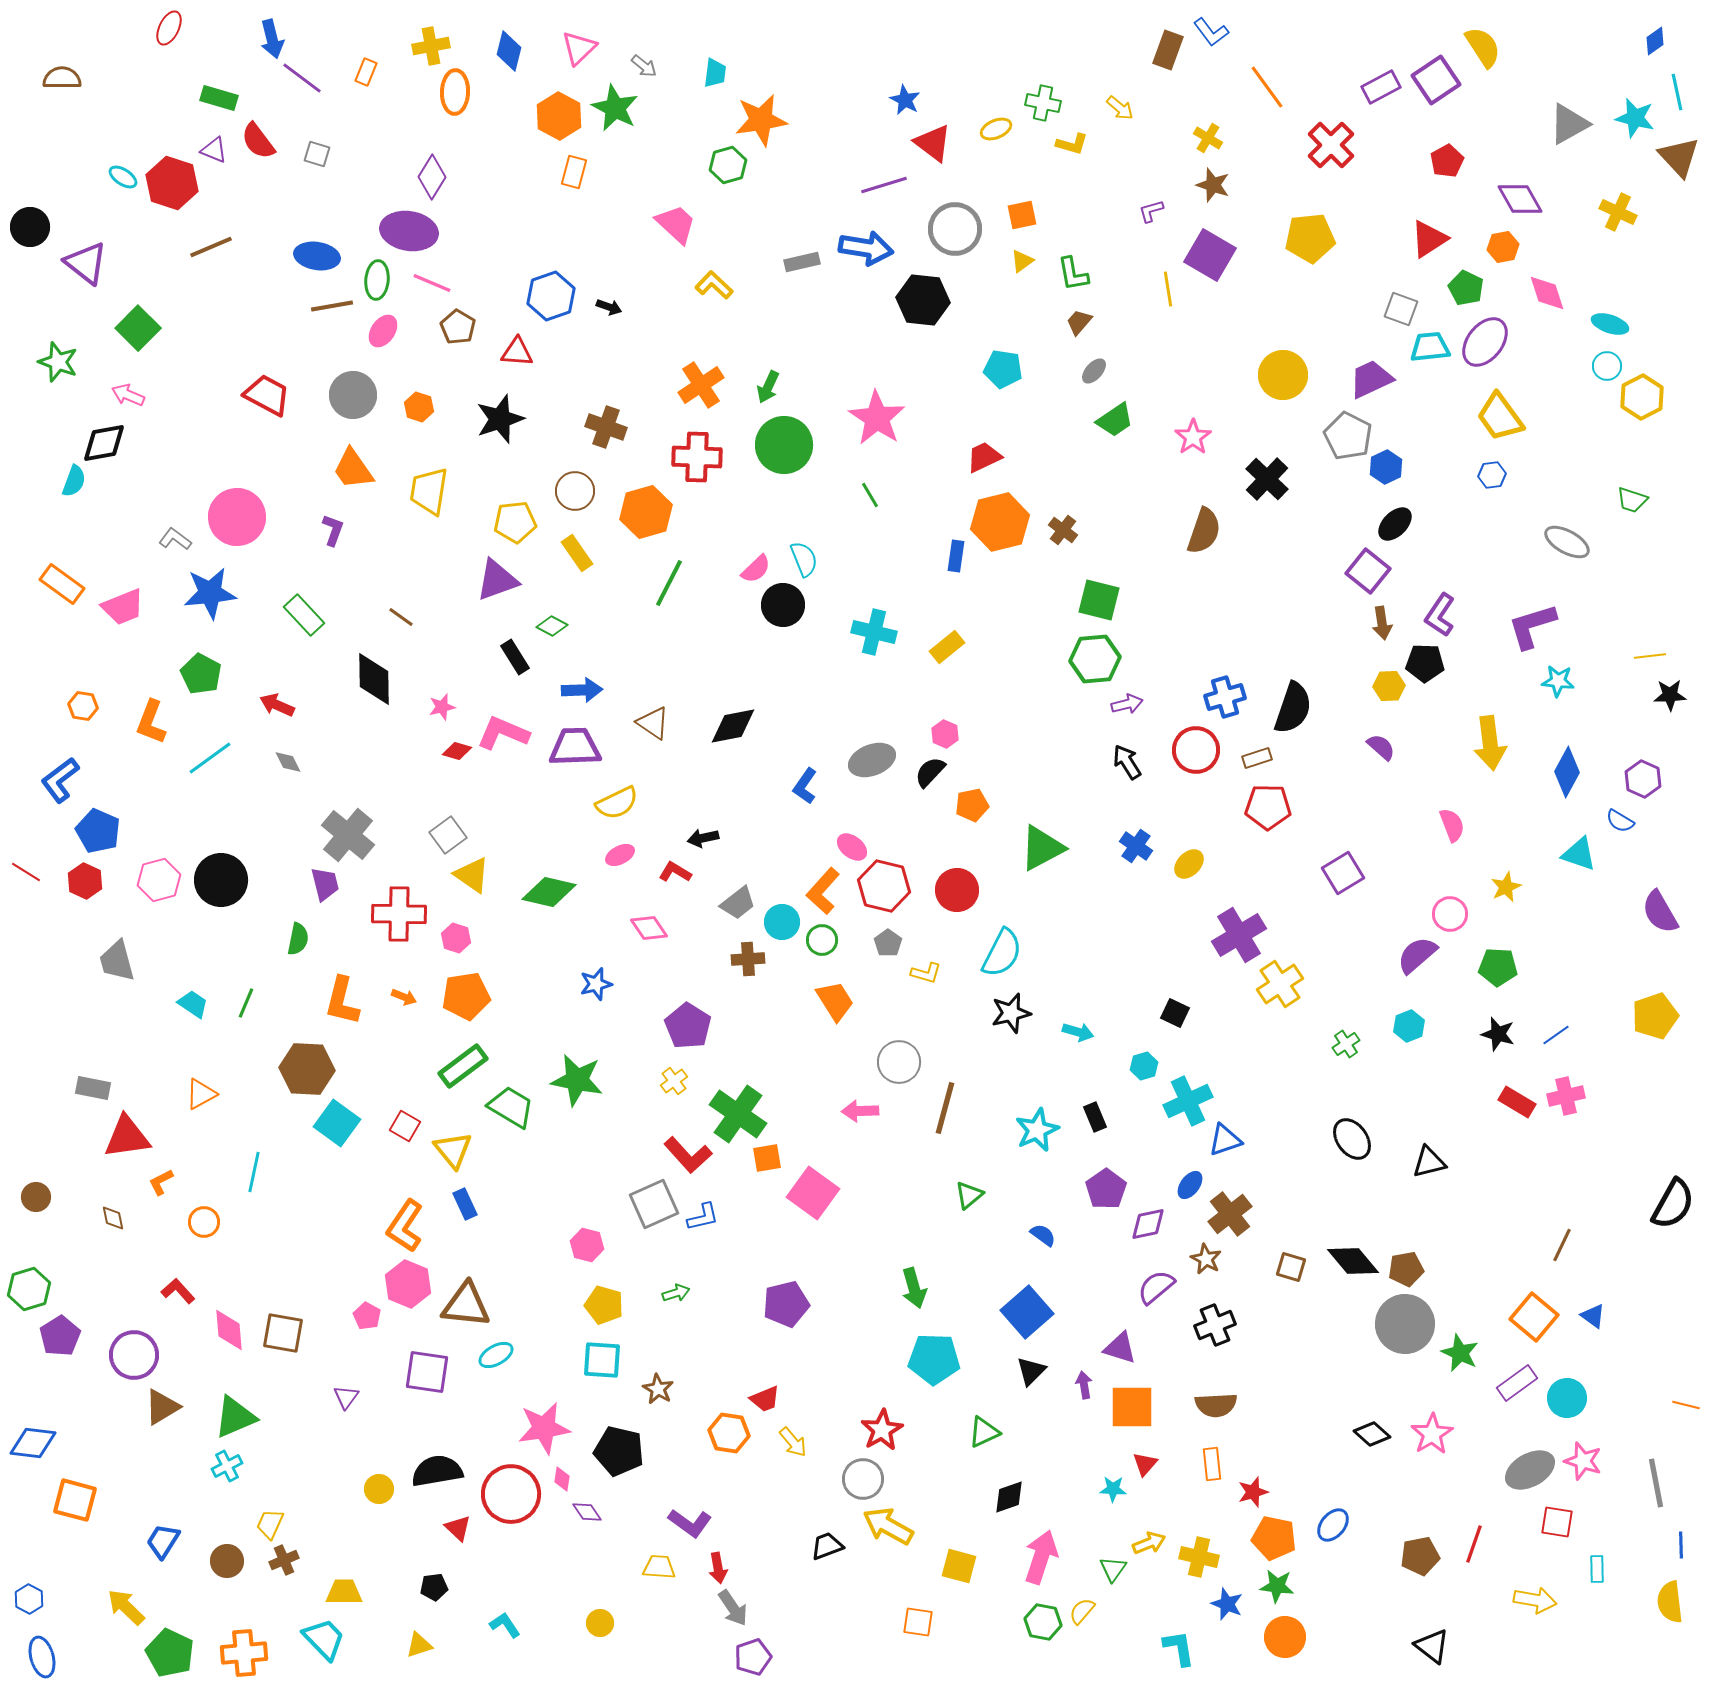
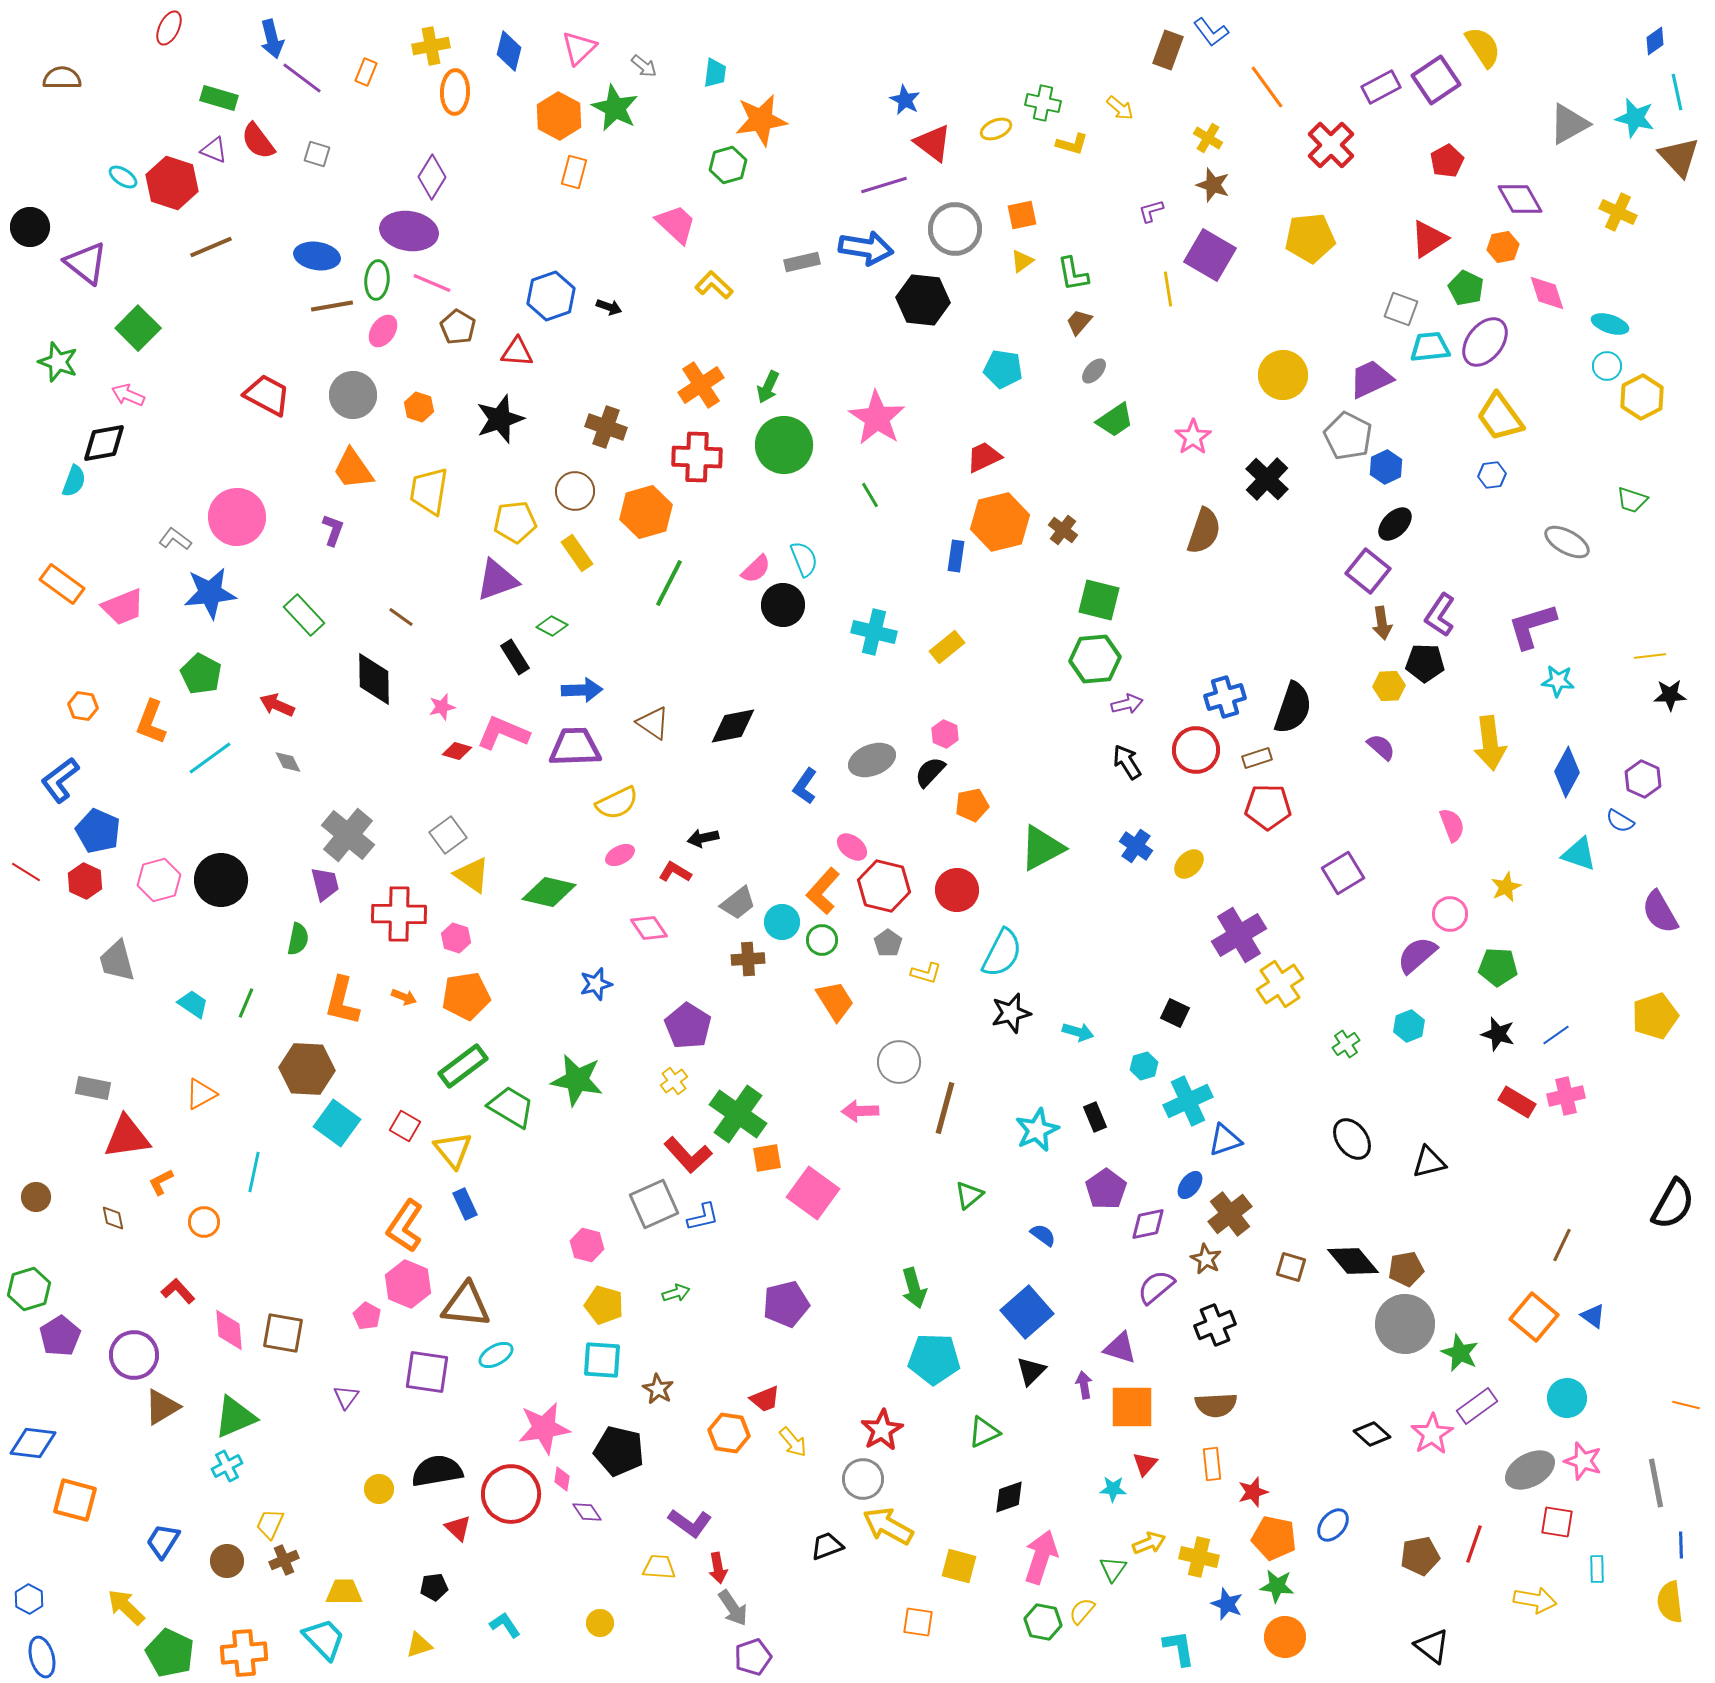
purple rectangle at (1517, 1383): moved 40 px left, 23 px down
